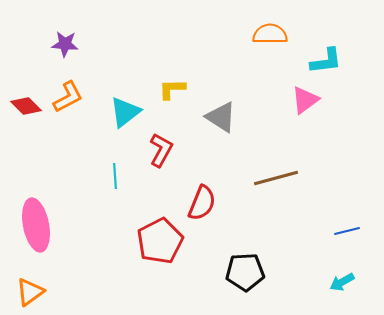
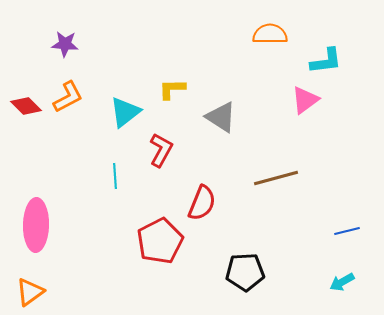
pink ellipse: rotated 12 degrees clockwise
